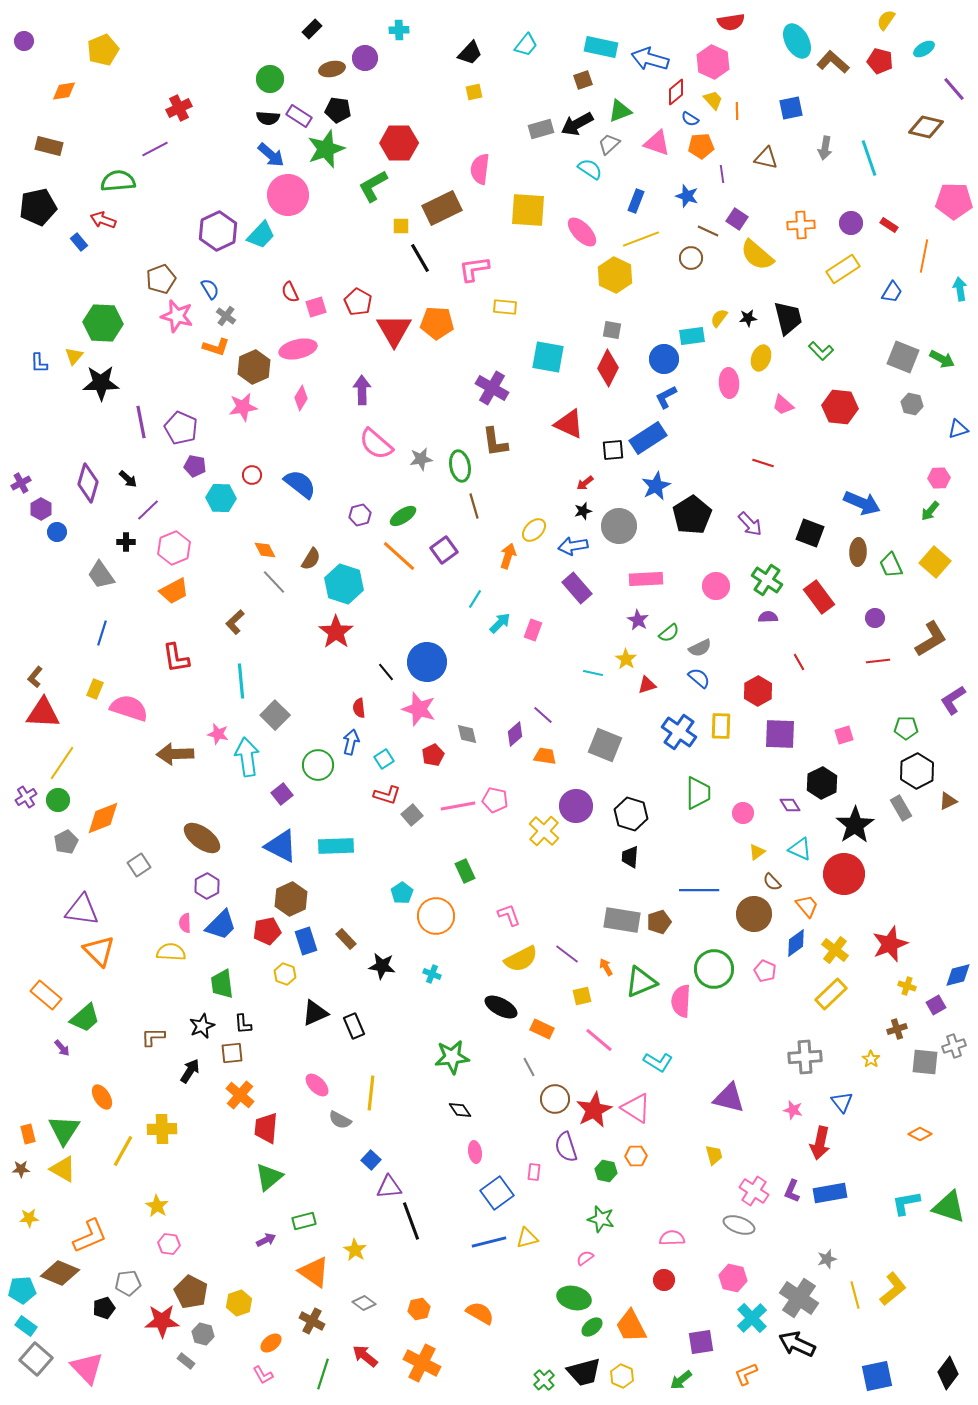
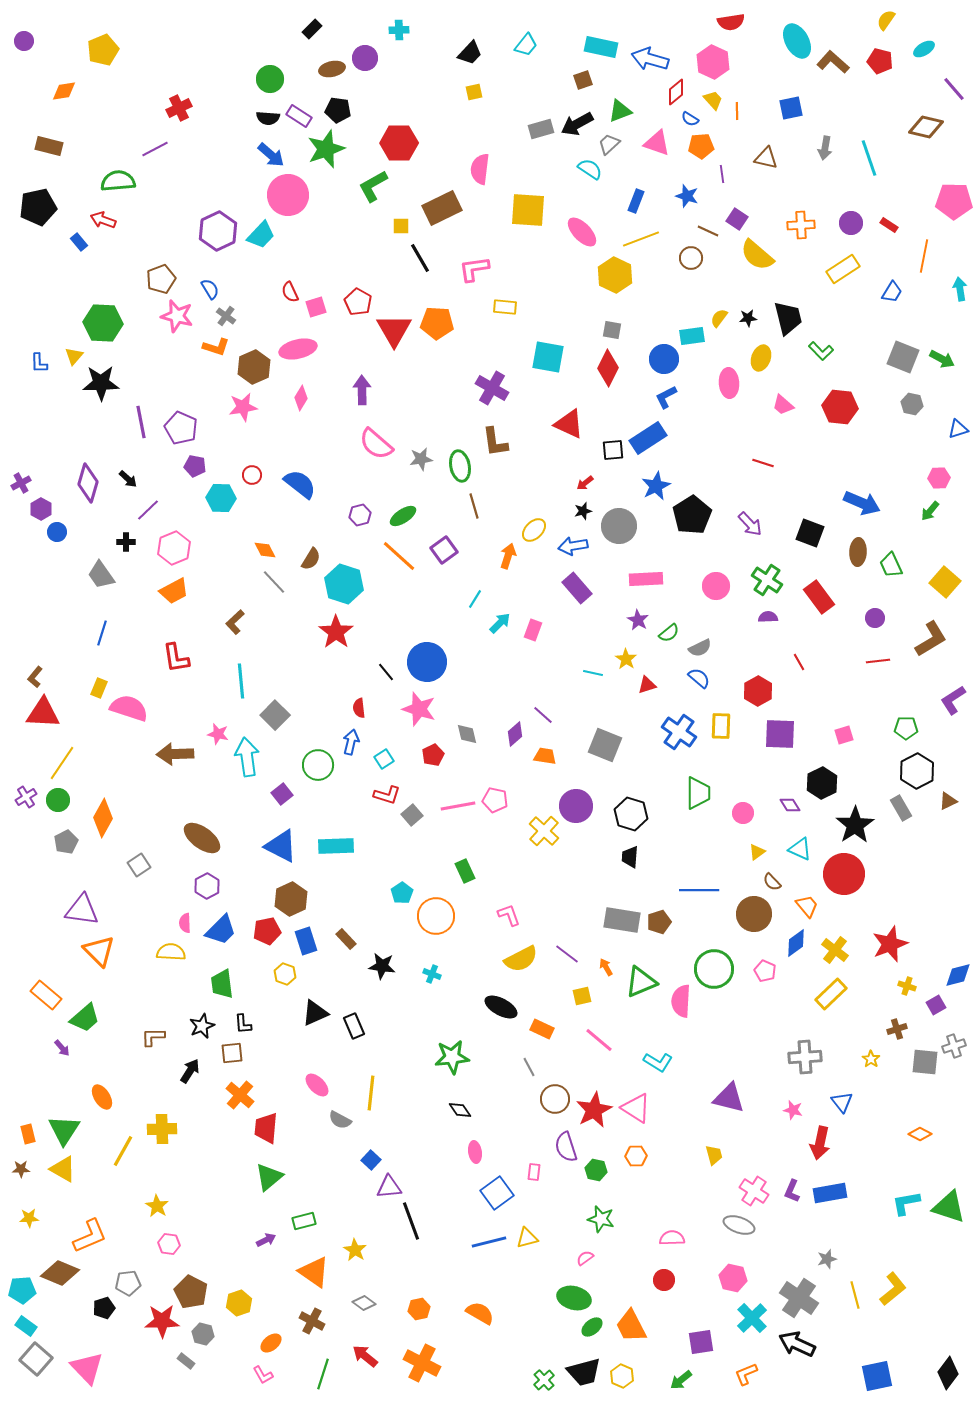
yellow square at (935, 562): moved 10 px right, 20 px down
yellow rectangle at (95, 689): moved 4 px right, 1 px up
orange diamond at (103, 818): rotated 39 degrees counterclockwise
blue trapezoid at (221, 925): moved 5 px down
green hexagon at (606, 1171): moved 10 px left, 1 px up
